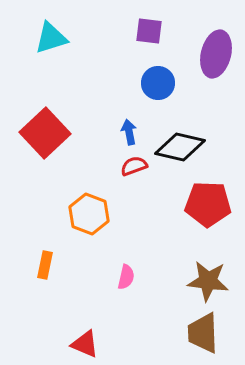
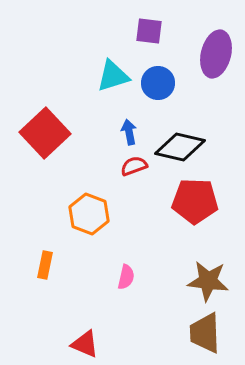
cyan triangle: moved 62 px right, 38 px down
red pentagon: moved 13 px left, 3 px up
brown trapezoid: moved 2 px right
